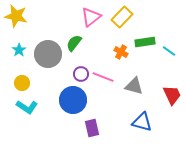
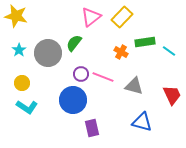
gray circle: moved 1 px up
